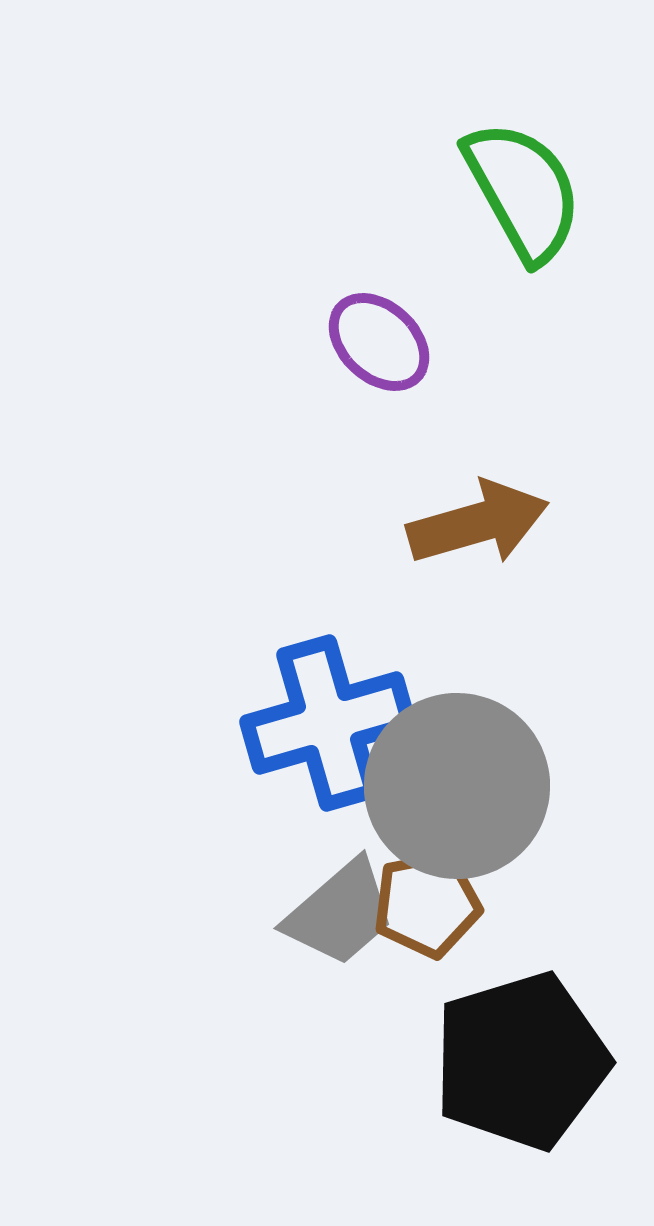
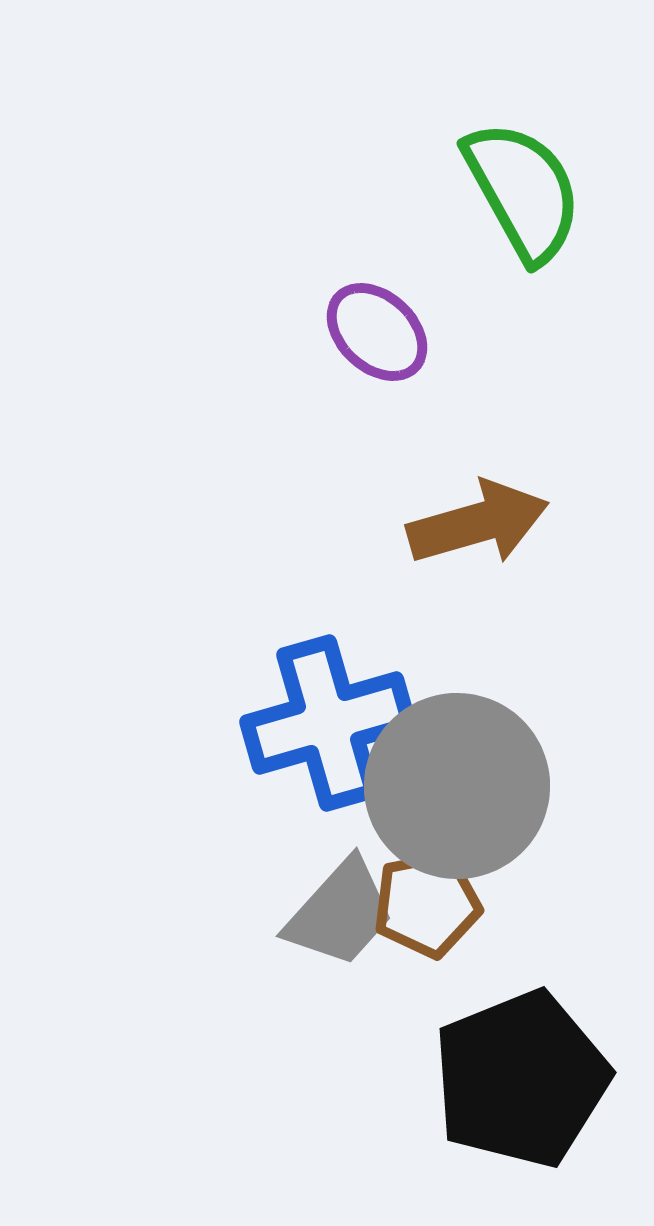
purple ellipse: moved 2 px left, 10 px up
gray trapezoid: rotated 7 degrees counterclockwise
black pentagon: moved 18 px down; rotated 5 degrees counterclockwise
